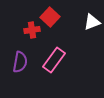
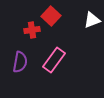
red square: moved 1 px right, 1 px up
white triangle: moved 2 px up
